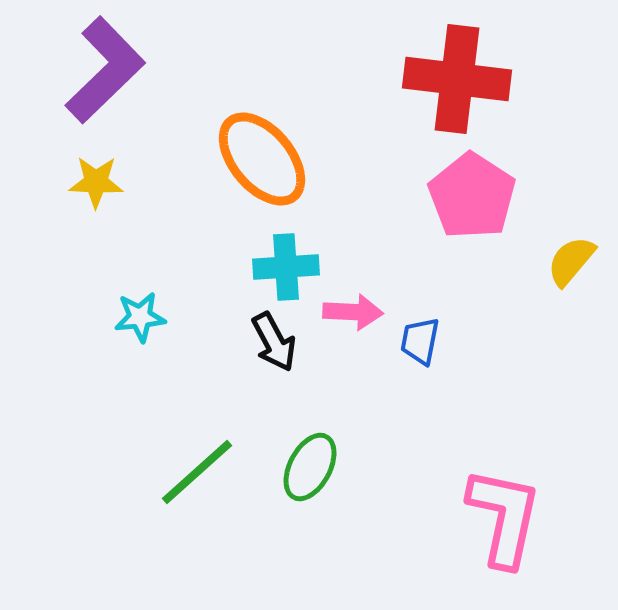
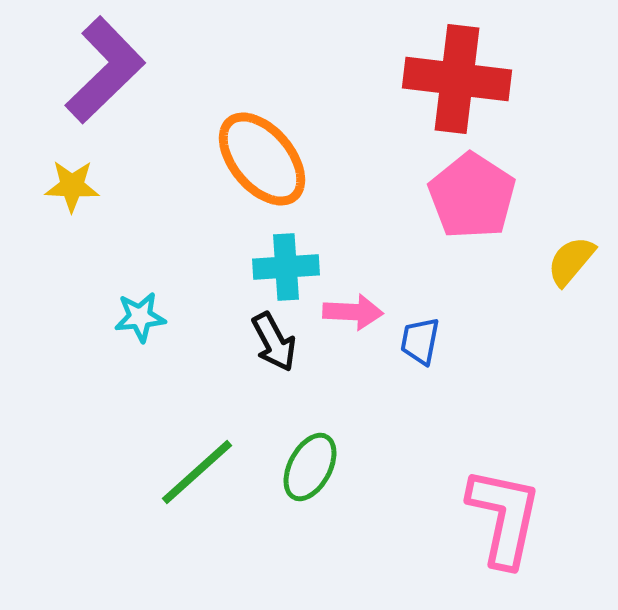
yellow star: moved 24 px left, 4 px down
